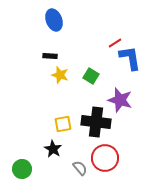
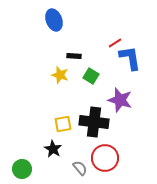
black rectangle: moved 24 px right
black cross: moved 2 px left
